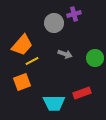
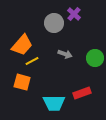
purple cross: rotated 32 degrees counterclockwise
orange square: rotated 36 degrees clockwise
